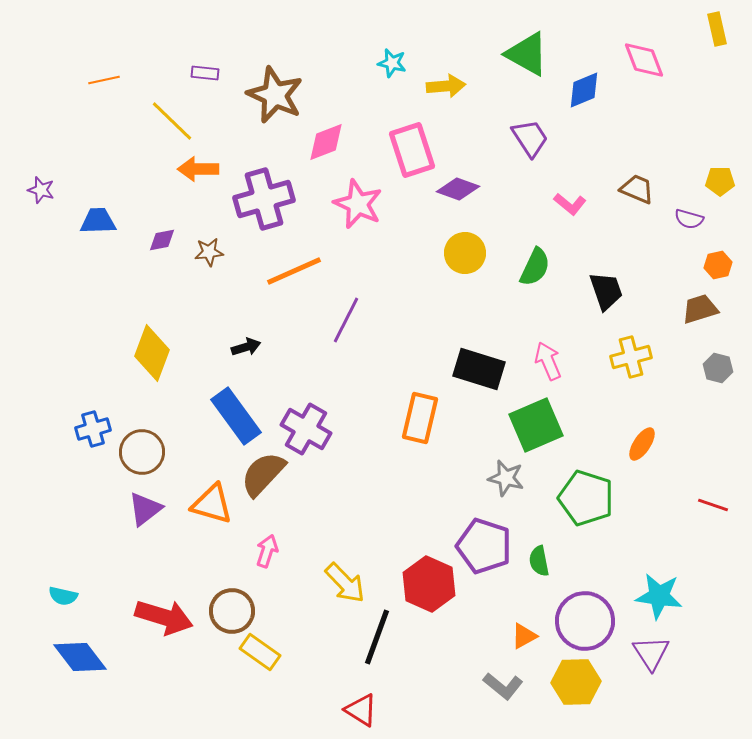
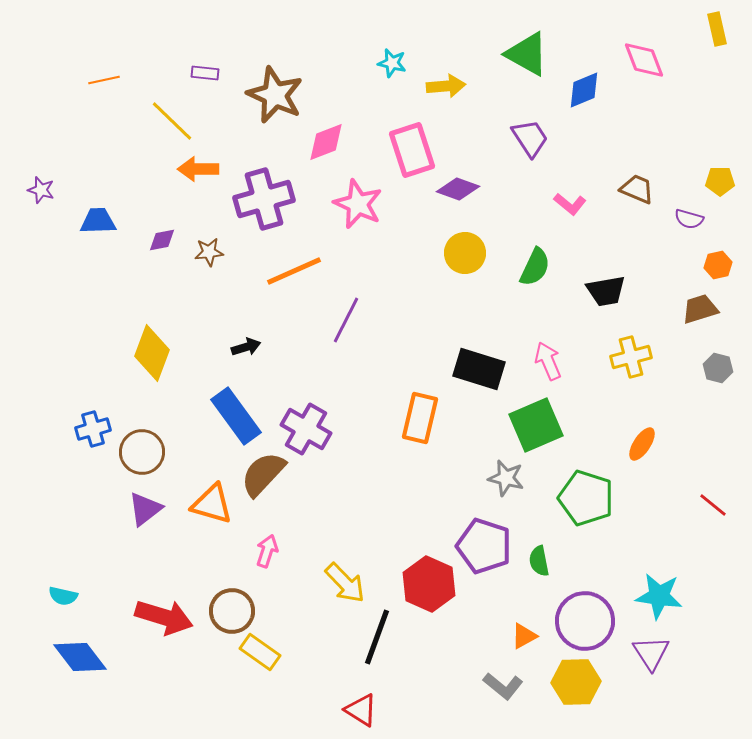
black trapezoid at (606, 291): rotated 99 degrees clockwise
red line at (713, 505): rotated 20 degrees clockwise
